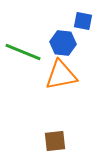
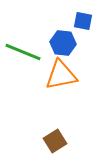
brown square: rotated 25 degrees counterclockwise
